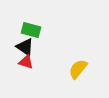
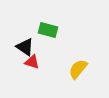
green rectangle: moved 17 px right
red triangle: moved 6 px right
